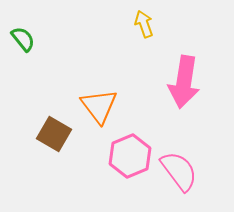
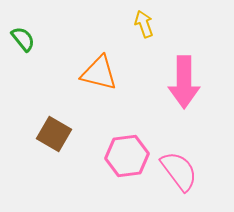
pink arrow: rotated 9 degrees counterclockwise
orange triangle: moved 33 px up; rotated 39 degrees counterclockwise
pink hexagon: moved 3 px left; rotated 15 degrees clockwise
